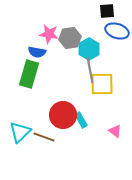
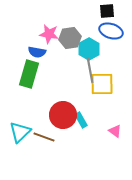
blue ellipse: moved 6 px left
